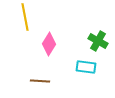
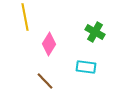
green cross: moved 3 px left, 9 px up
brown line: moved 5 px right; rotated 42 degrees clockwise
